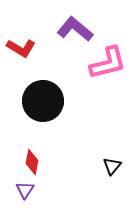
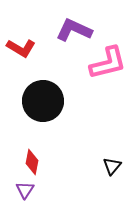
purple L-shape: moved 1 px left, 1 px down; rotated 15 degrees counterclockwise
